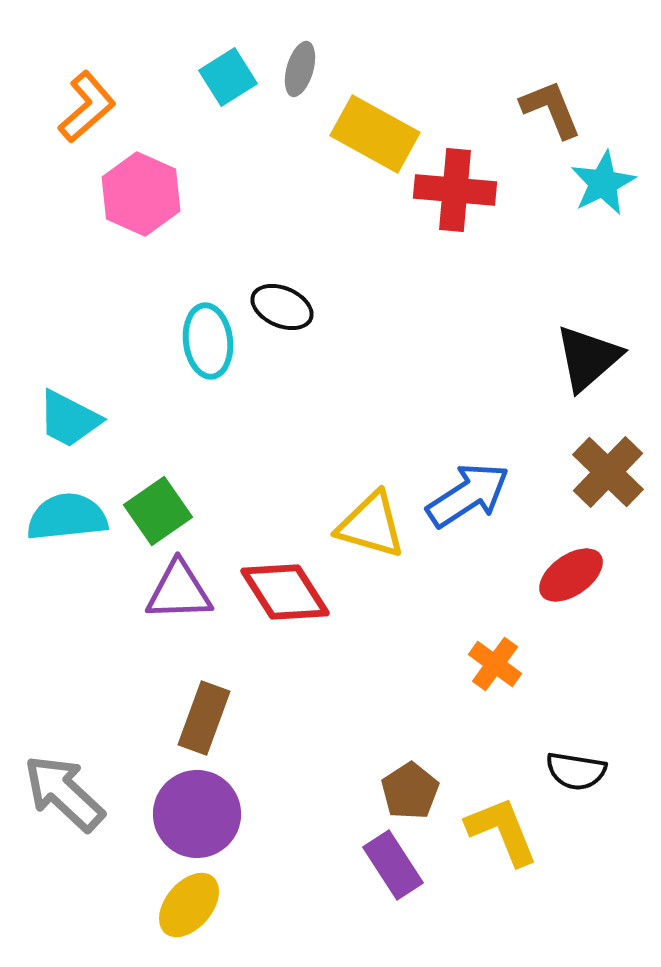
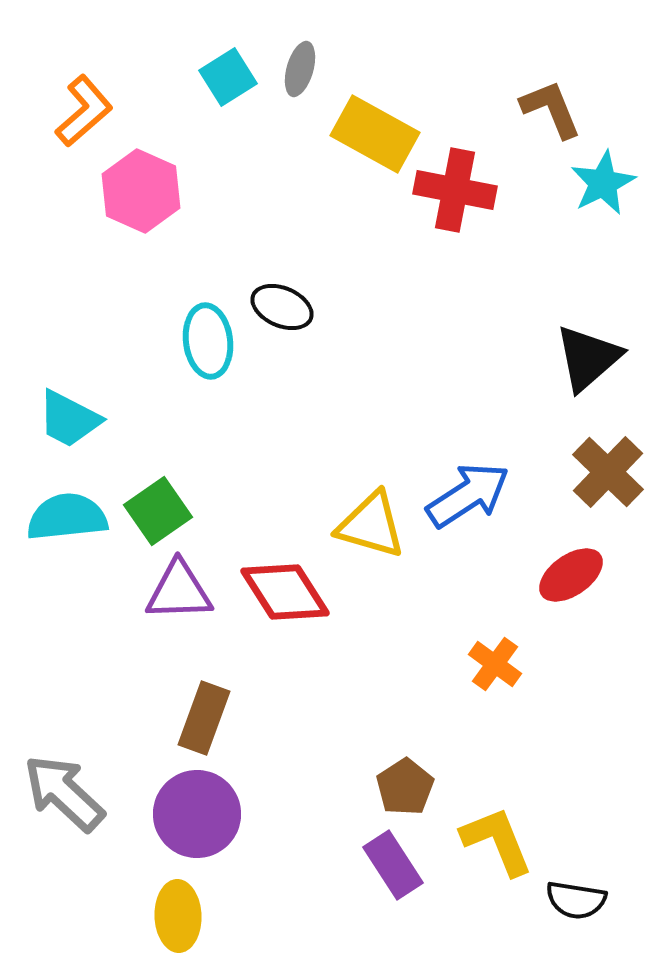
orange L-shape: moved 3 px left, 4 px down
red cross: rotated 6 degrees clockwise
pink hexagon: moved 3 px up
black semicircle: moved 129 px down
brown pentagon: moved 5 px left, 4 px up
yellow L-shape: moved 5 px left, 10 px down
yellow ellipse: moved 11 px left, 11 px down; rotated 42 degrees counterclockwise
